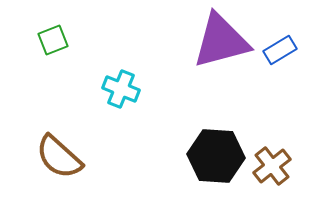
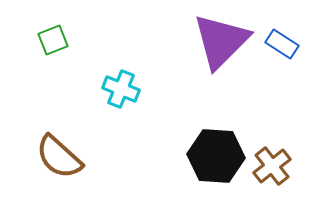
purple triangle: rotated 30 degrees counterclockwise
blue rectangle: moved 2 px right, 6 px up; rotated 64 degrees clockwise
